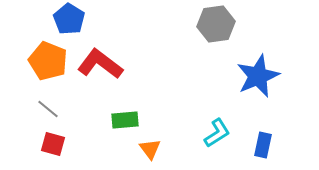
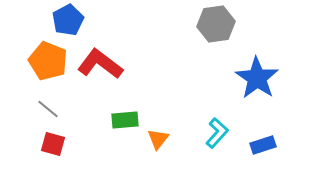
blue pentagon: moved 1 px left, 1 px down; rotated 12 degrees clockwise
blue star: moved 1 px left, 2 px down; rotated 15 degrees counterclockwise
cyan L-shape: rotated 16 degrees counterclockwise
blue rectangle: rotated 60 degrees clockwise
orange triangle: moved 8 px right, 10 px up; rotated 15 degrees clockwise
